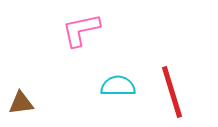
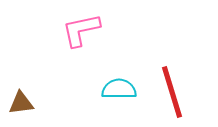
cyan semicircle: moved 1 px right, 3 px down
